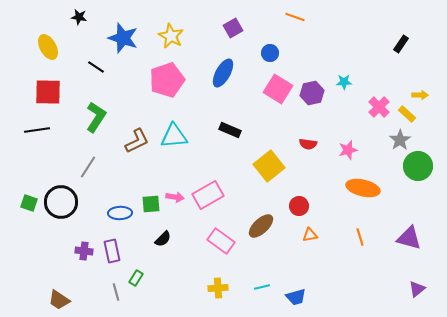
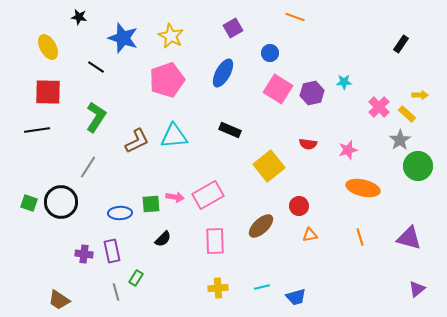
pink rectangle at (221, 241): moved 6 px left; rotated 52 degrees clockwise
purple cross at (84, 251): moved 3 px down
